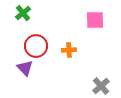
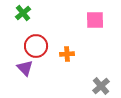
orange cross: moved 2 px left, 4 px down
